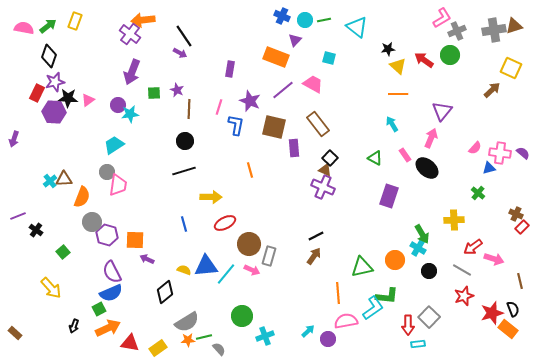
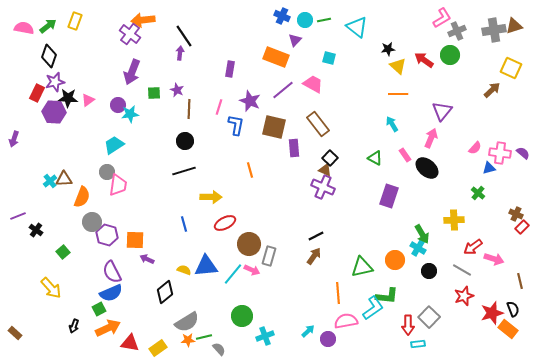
purple arrow at (180, 53): rotated 112 degrees counterclockwise
cyan line at (226, 274): moved 7 px right
